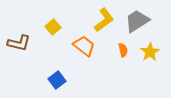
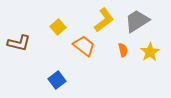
yellow square: moved 5 px right
